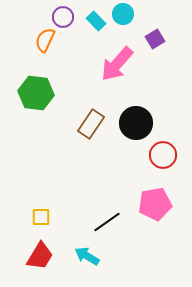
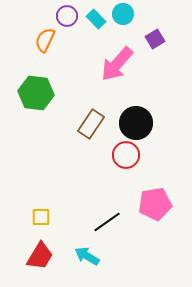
purple circle: moved 4 px right, 1 px up
cyan rectangle: moved 2 px up
red circle: moved 37 px left
